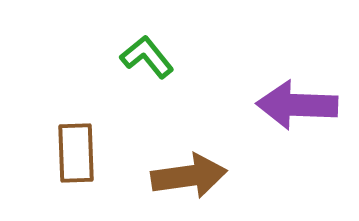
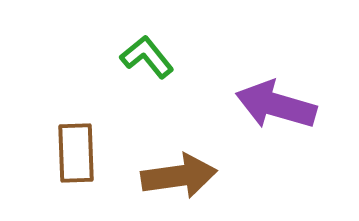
purple arrow: moved 21 px left; rotated 14 degrees clockwise
brown arrow: moved 10 px left
